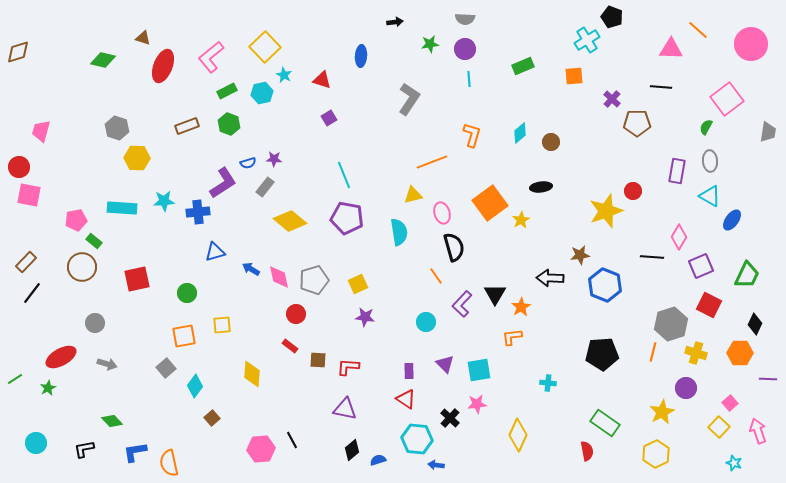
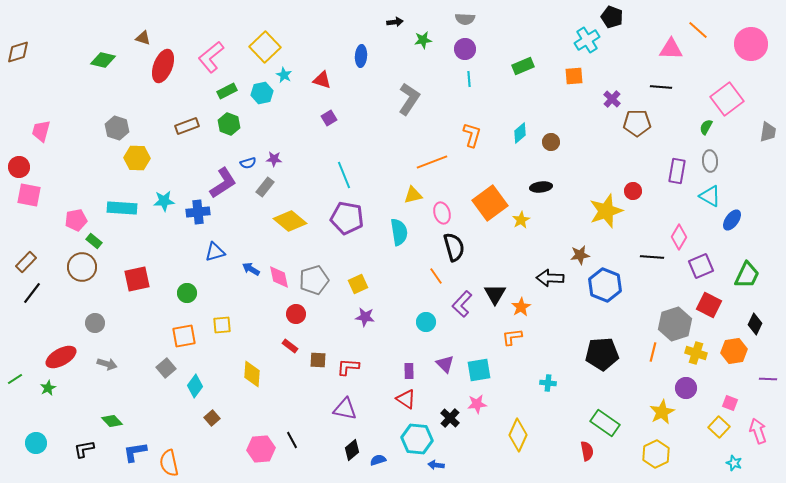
green star at (430, 44): moved 7 px left, 4 px up
gray hexagon at (671, 324): moved 4 px right
orange hexagon at (740, 353): moved 6 px left, 2 px up; rotated 10 degrees counterclockwise
pink square at (730, 403): rotated 28 degrees counterclockwise
